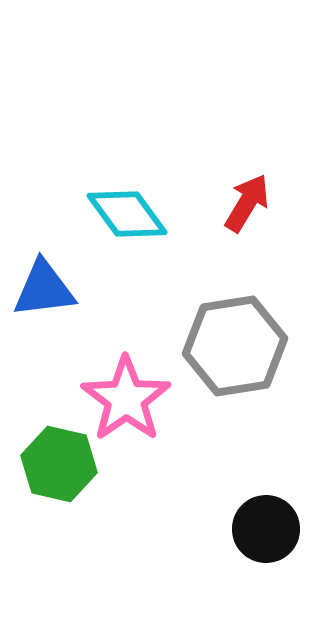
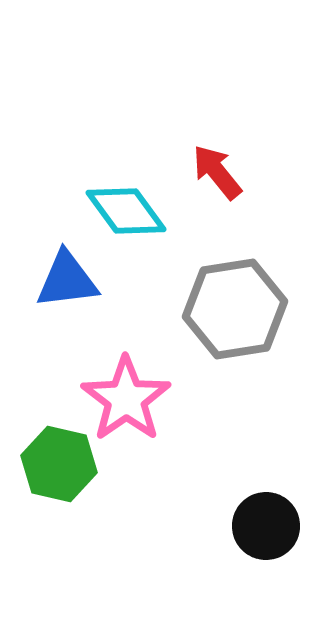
red arrow: moved 30 px left, 31 px up; rotated 70 degrees counterclockwise
cyan diamond: moved 1 px left, 3 px up
blue triangle: moved 23 px right, 9 px up
gray hexagon: moved 37 px up
black circle: moved 3 px up
